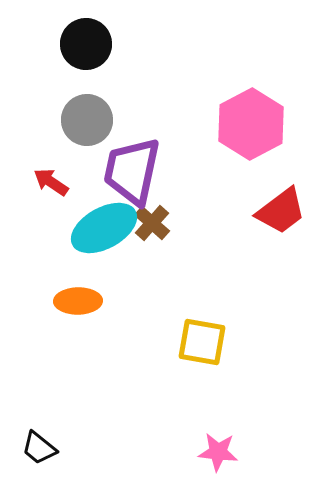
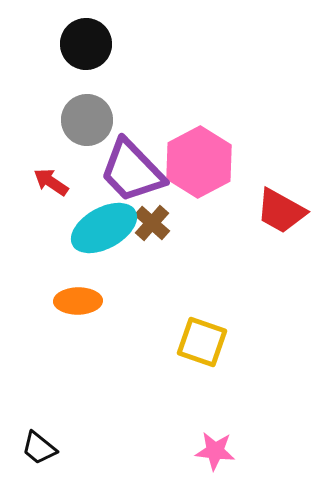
pink hexagon: moved 52 px left, 38 px down
purple trapezoid: rotated 56 degrees counterclockwise
red trapezoid: rotated 66 degrees clockwise
yellow square: rotated 9 degrees clockwise
pink star: moved 3 px left, 1 px up
